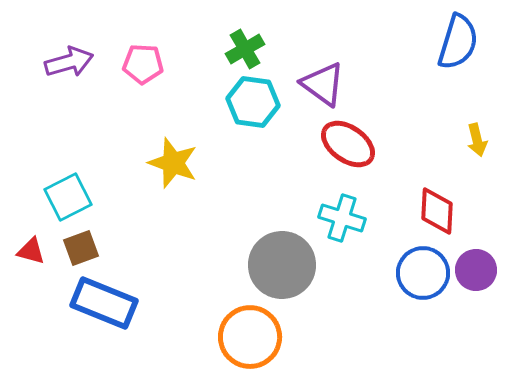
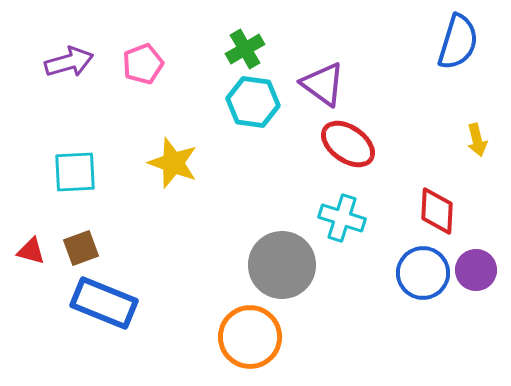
pink pentagon: rotated 24 degrees counterclockwise
cyan square: moved 7 px right, 25 px up; rotated 24 degrees clockwise
